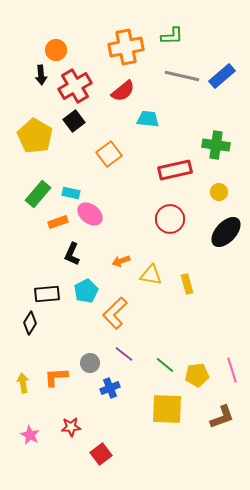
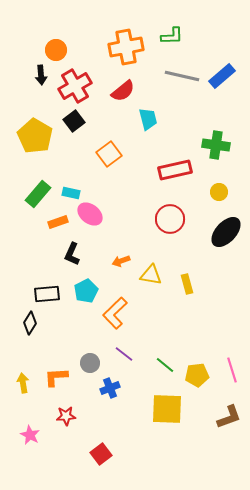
cyan trapezoid at (148, 119): rotated 70 degrees clockwise
brown L-shape at (222, 417): moved 7 px right
red star at (71, 427): moved 5 px left, 11 px up
